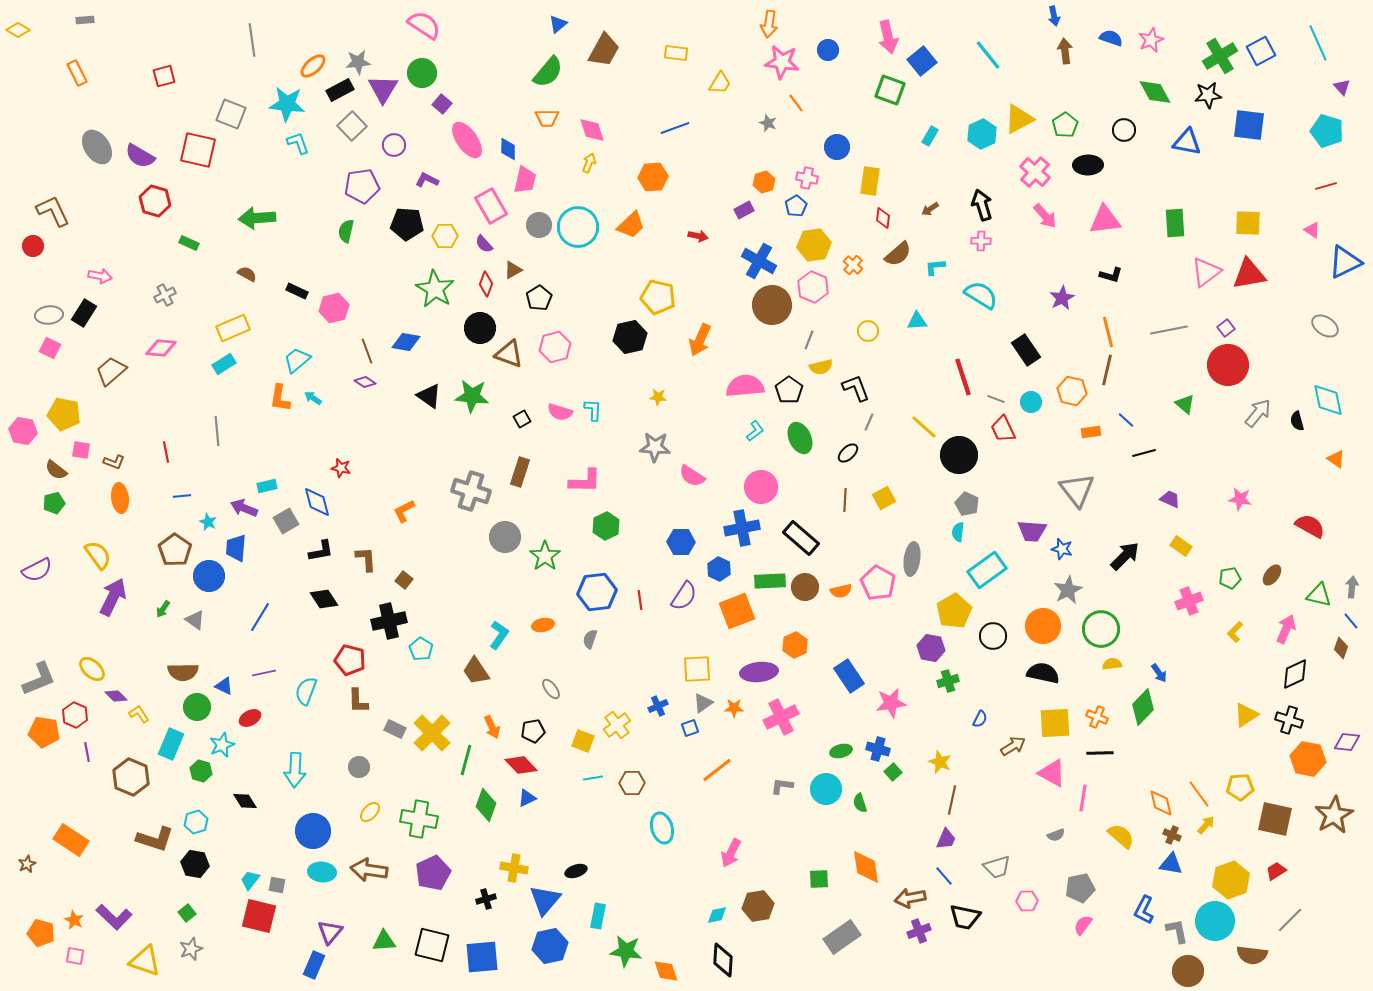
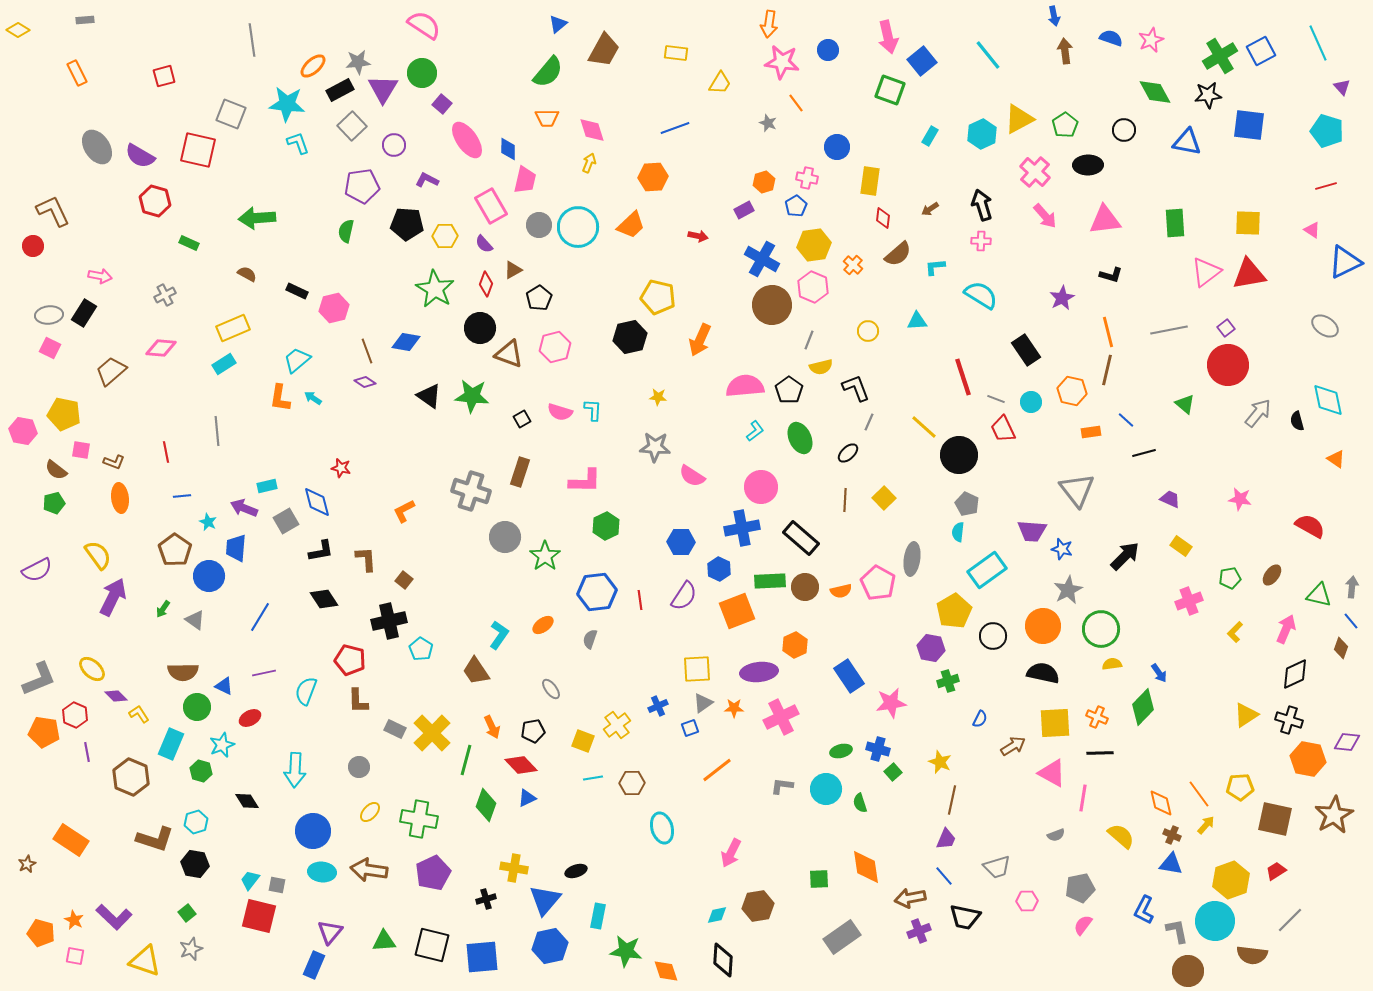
blue cross at (759, 261): moved 3 px right, 2 px up
yellow square at (884, 498): rotated 15 degrees counterclockwise
orange ellipse at (543, 625): rotated 25 degrees counterclockwise
black diamond at (245, 801): moved 2 px right
